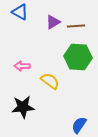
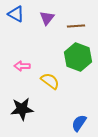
blue triangle: moved 4 px left, 2 px down
purple triangle: moved 6 px left, 4 px up; rotated 21 degrees counterclockwise
green hexagon: rotated 16 degrees clockwise
black star: moved 1 px left, 2 px down
blue semicircle: moved 2 px up
